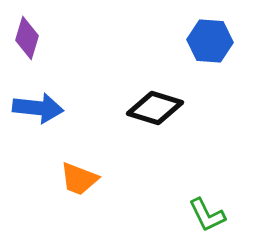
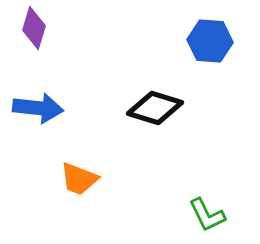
purple diamond: moved 7 px right, 10 px up
